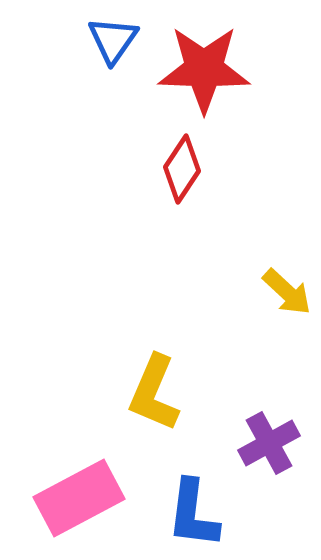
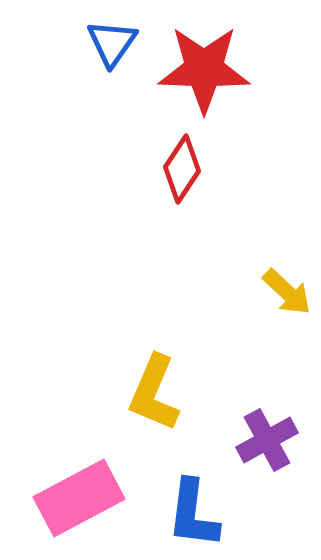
blue triangle: moved 1 px left, 3 px down
purple cross: moved 2 px left, 3 px up
